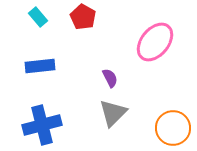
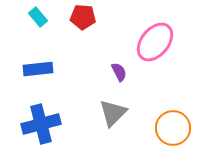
red pentagon: rotated 25 degrees counterclockwise
blue rectangle: moved 2 px left, 3 px down
purple semicircle: moved 9 px right, 6 px up
blue cross: moved 1 px left, 1 px up
